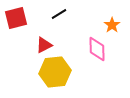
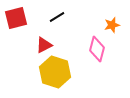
black line: moved 2 px left, 3 px down
orange star: rotated 21 degrees clockwise
pink diamond: rotated 15 degrees clockwise
yellow hexagon: rotated 24 degrees clockwise
